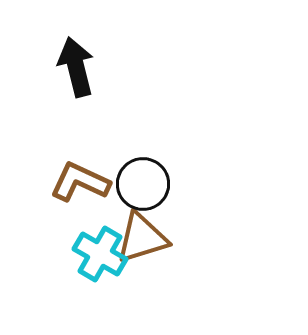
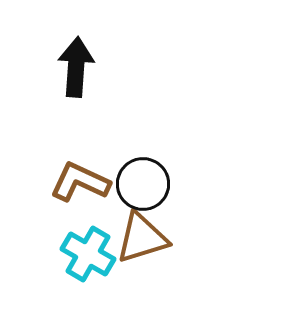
black arrow: rotated 18 degrees clockwise
cyan cross: moved 12 px left
